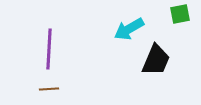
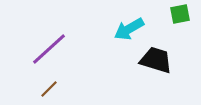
purple line: rotated 45 degrees clockwise
black trapezoid: rotated 96 degrees counterclockwise
brown line: rotated 42 degrees counterclockwise
